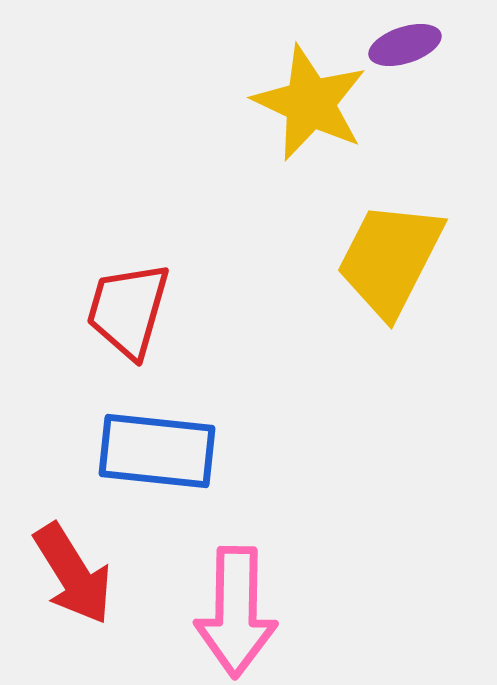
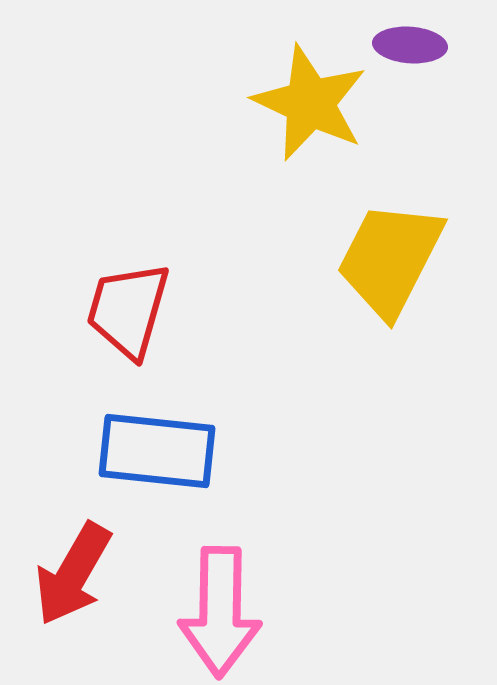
purple ellipse: moved 5 px right; rotated 22 degrees clockwise
red arrow: rotated 62 degrees clockwise
pink arrow: moved 16 px left
